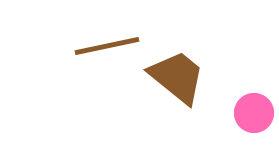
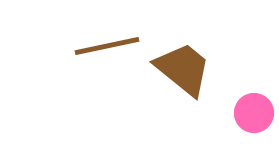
brown trapezoid: moved 6 px right, 8 px up
